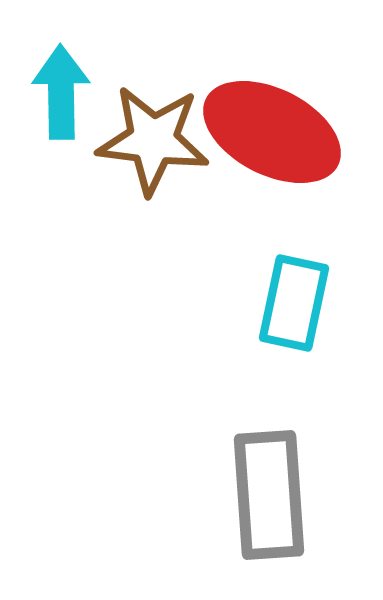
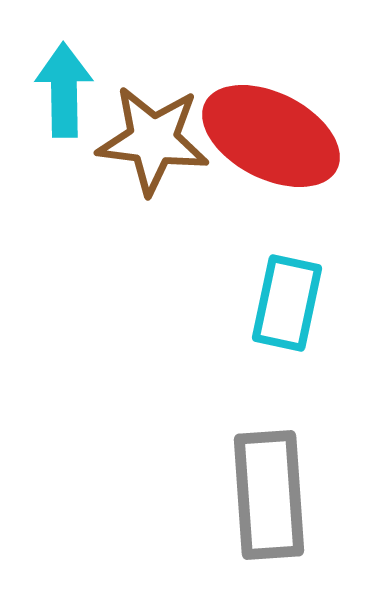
cyan arrow: moved 3 px right, 2 px up
red ellipse: moved 1 px left, 4 px down
cyan rectangle: moved 7 px left
